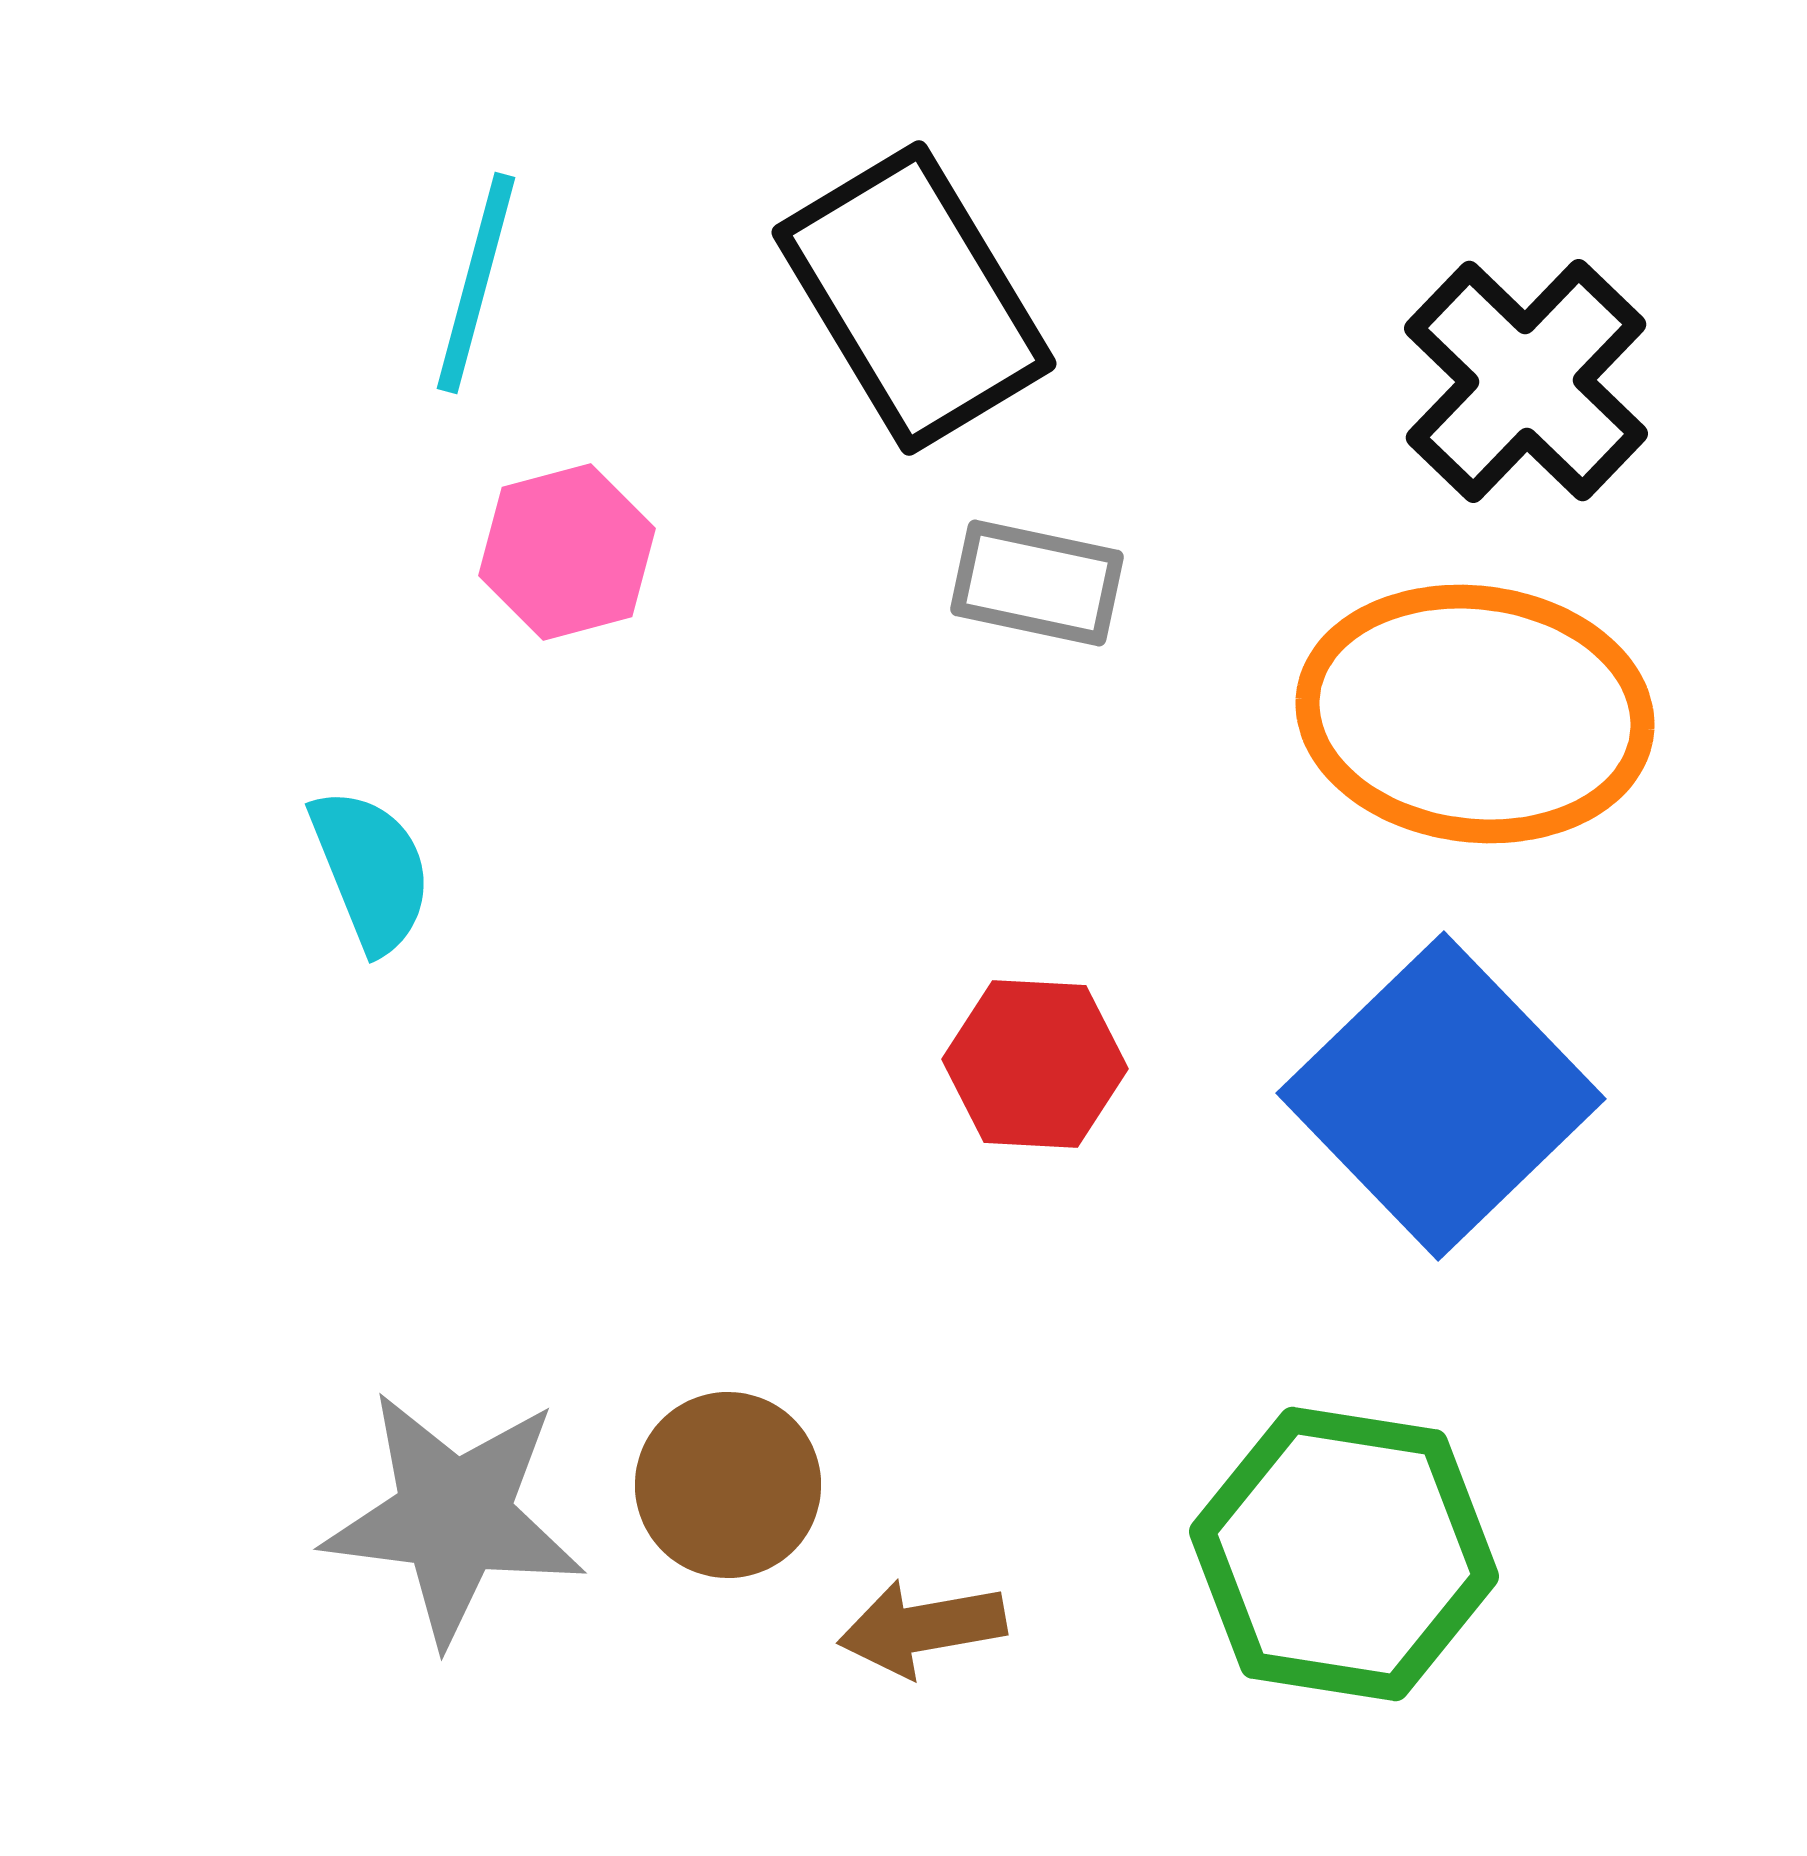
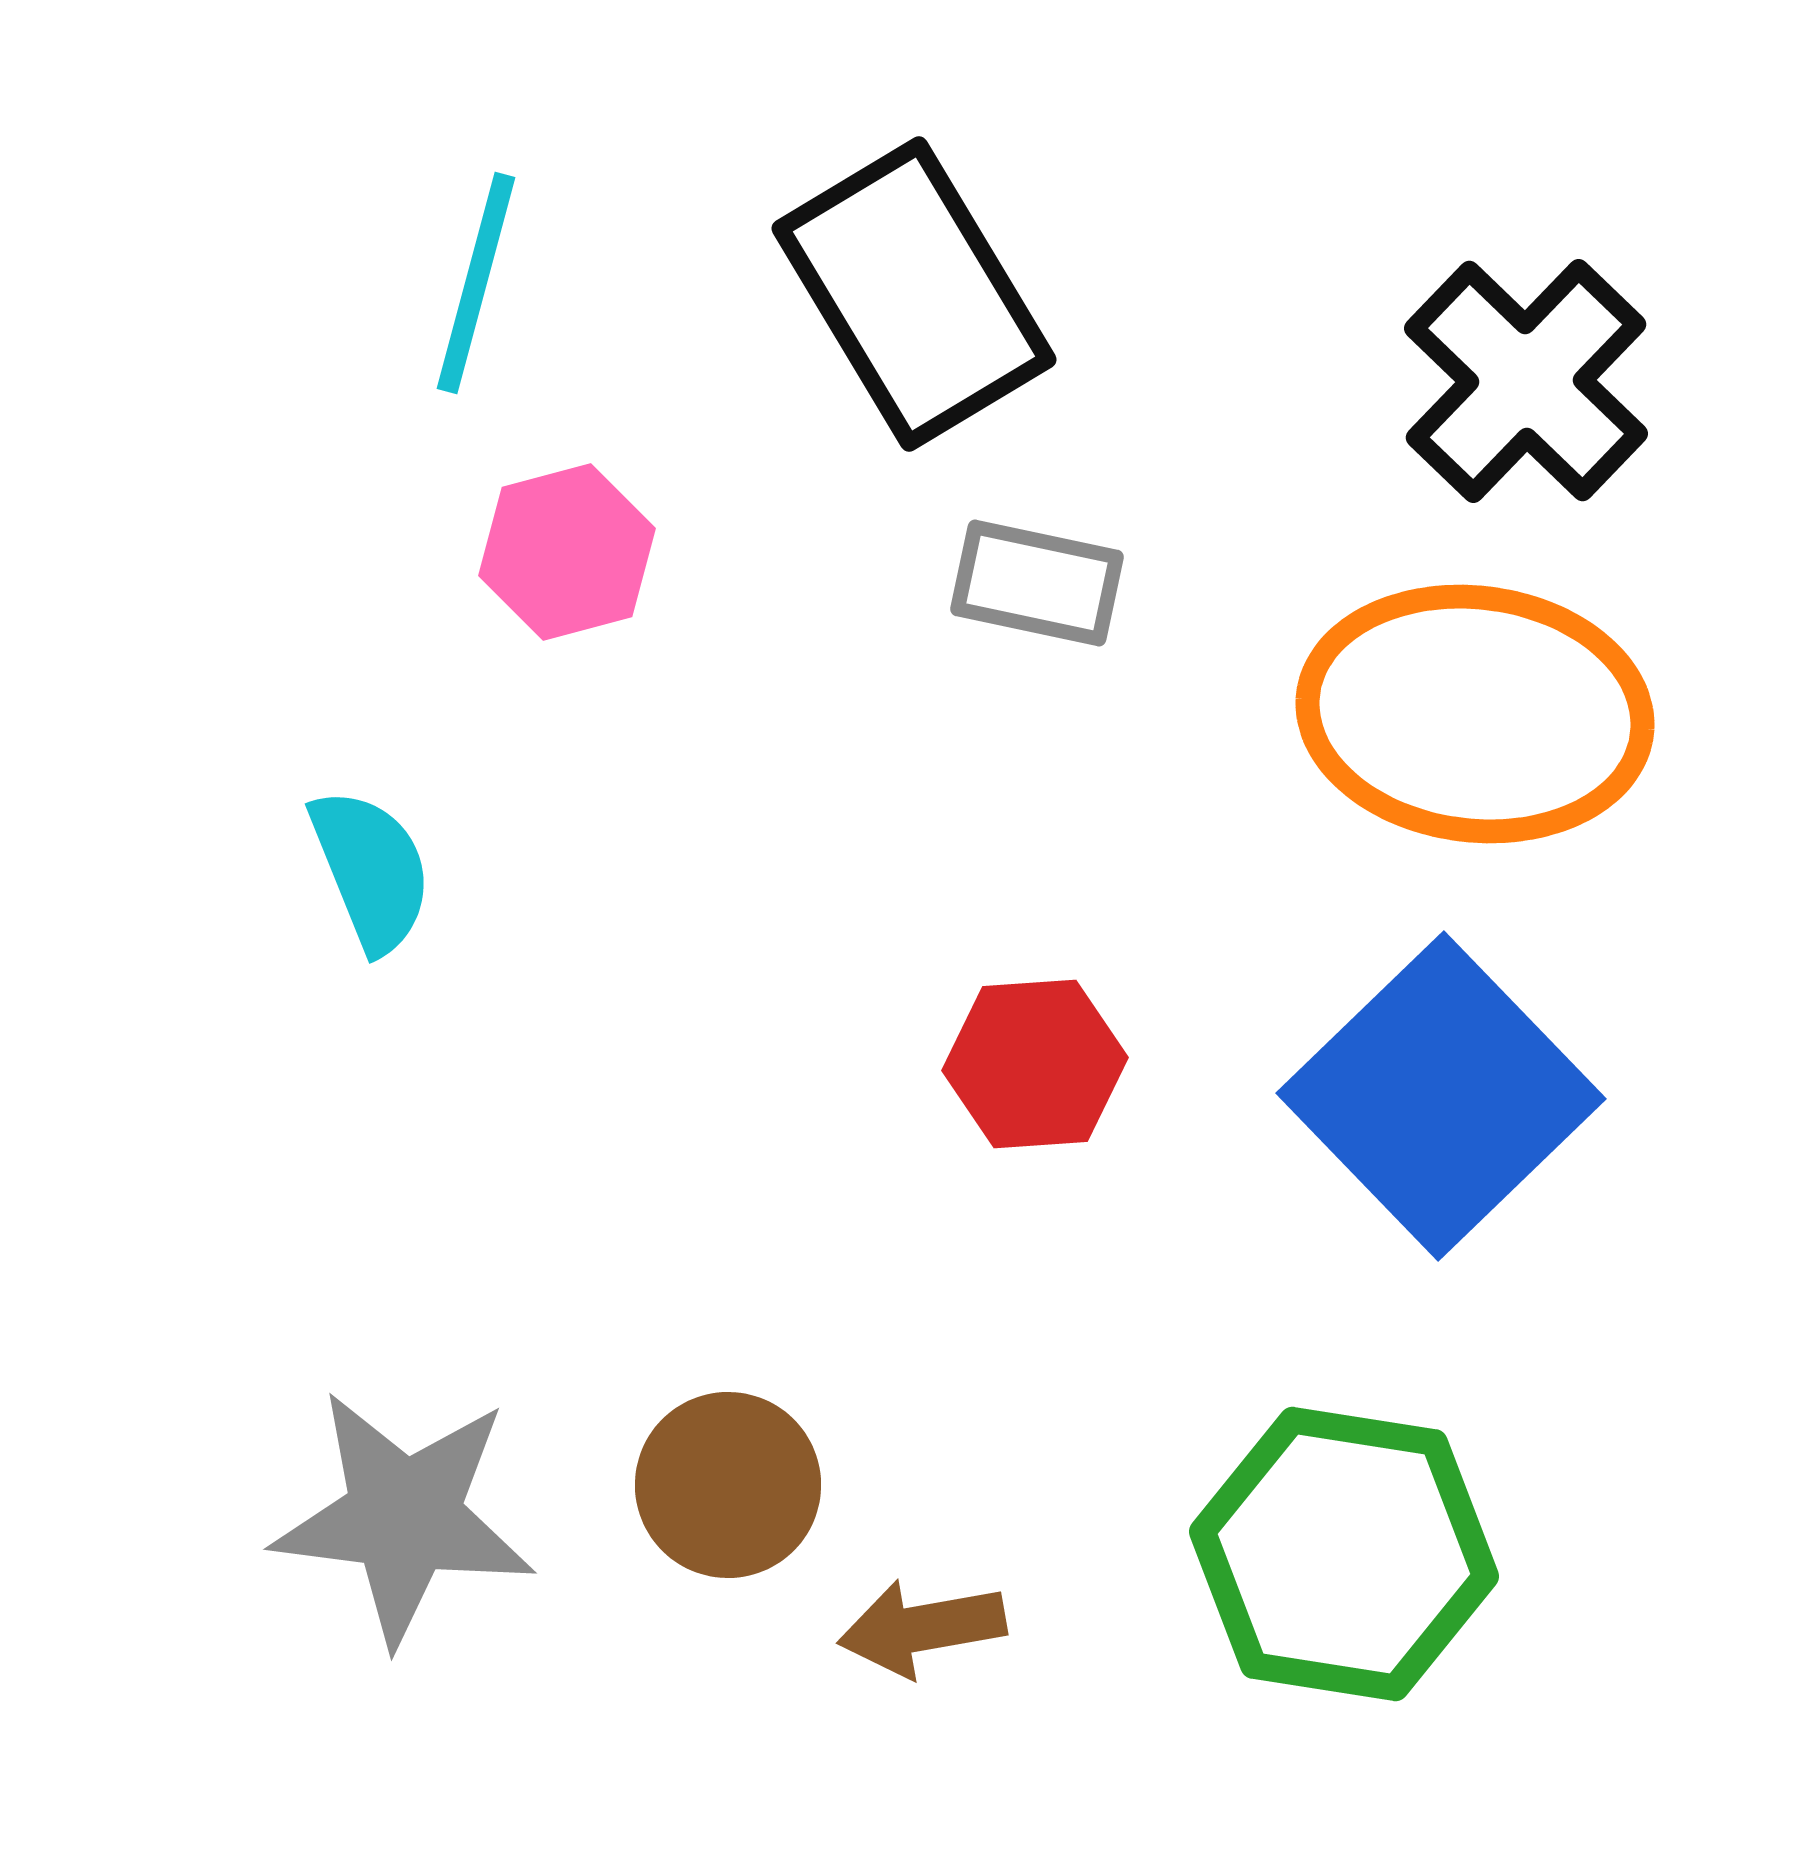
black rectangle: moved 4 px up
red hexagon: rotated 7 degrees counterclockwise
gray star: moved 50 px left
